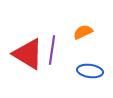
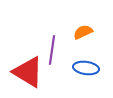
red triangle: moved 18 px down
blue ellipse: moved 4 px left, 3 px up
